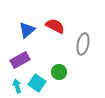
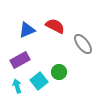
blue triangle: rotated 18 degrees clockwise
gray ellipse: rotated 50 degrees counterclockwise
cyan square: moved 2 px right, 2 px up; rotated 18 degrees clockwise
